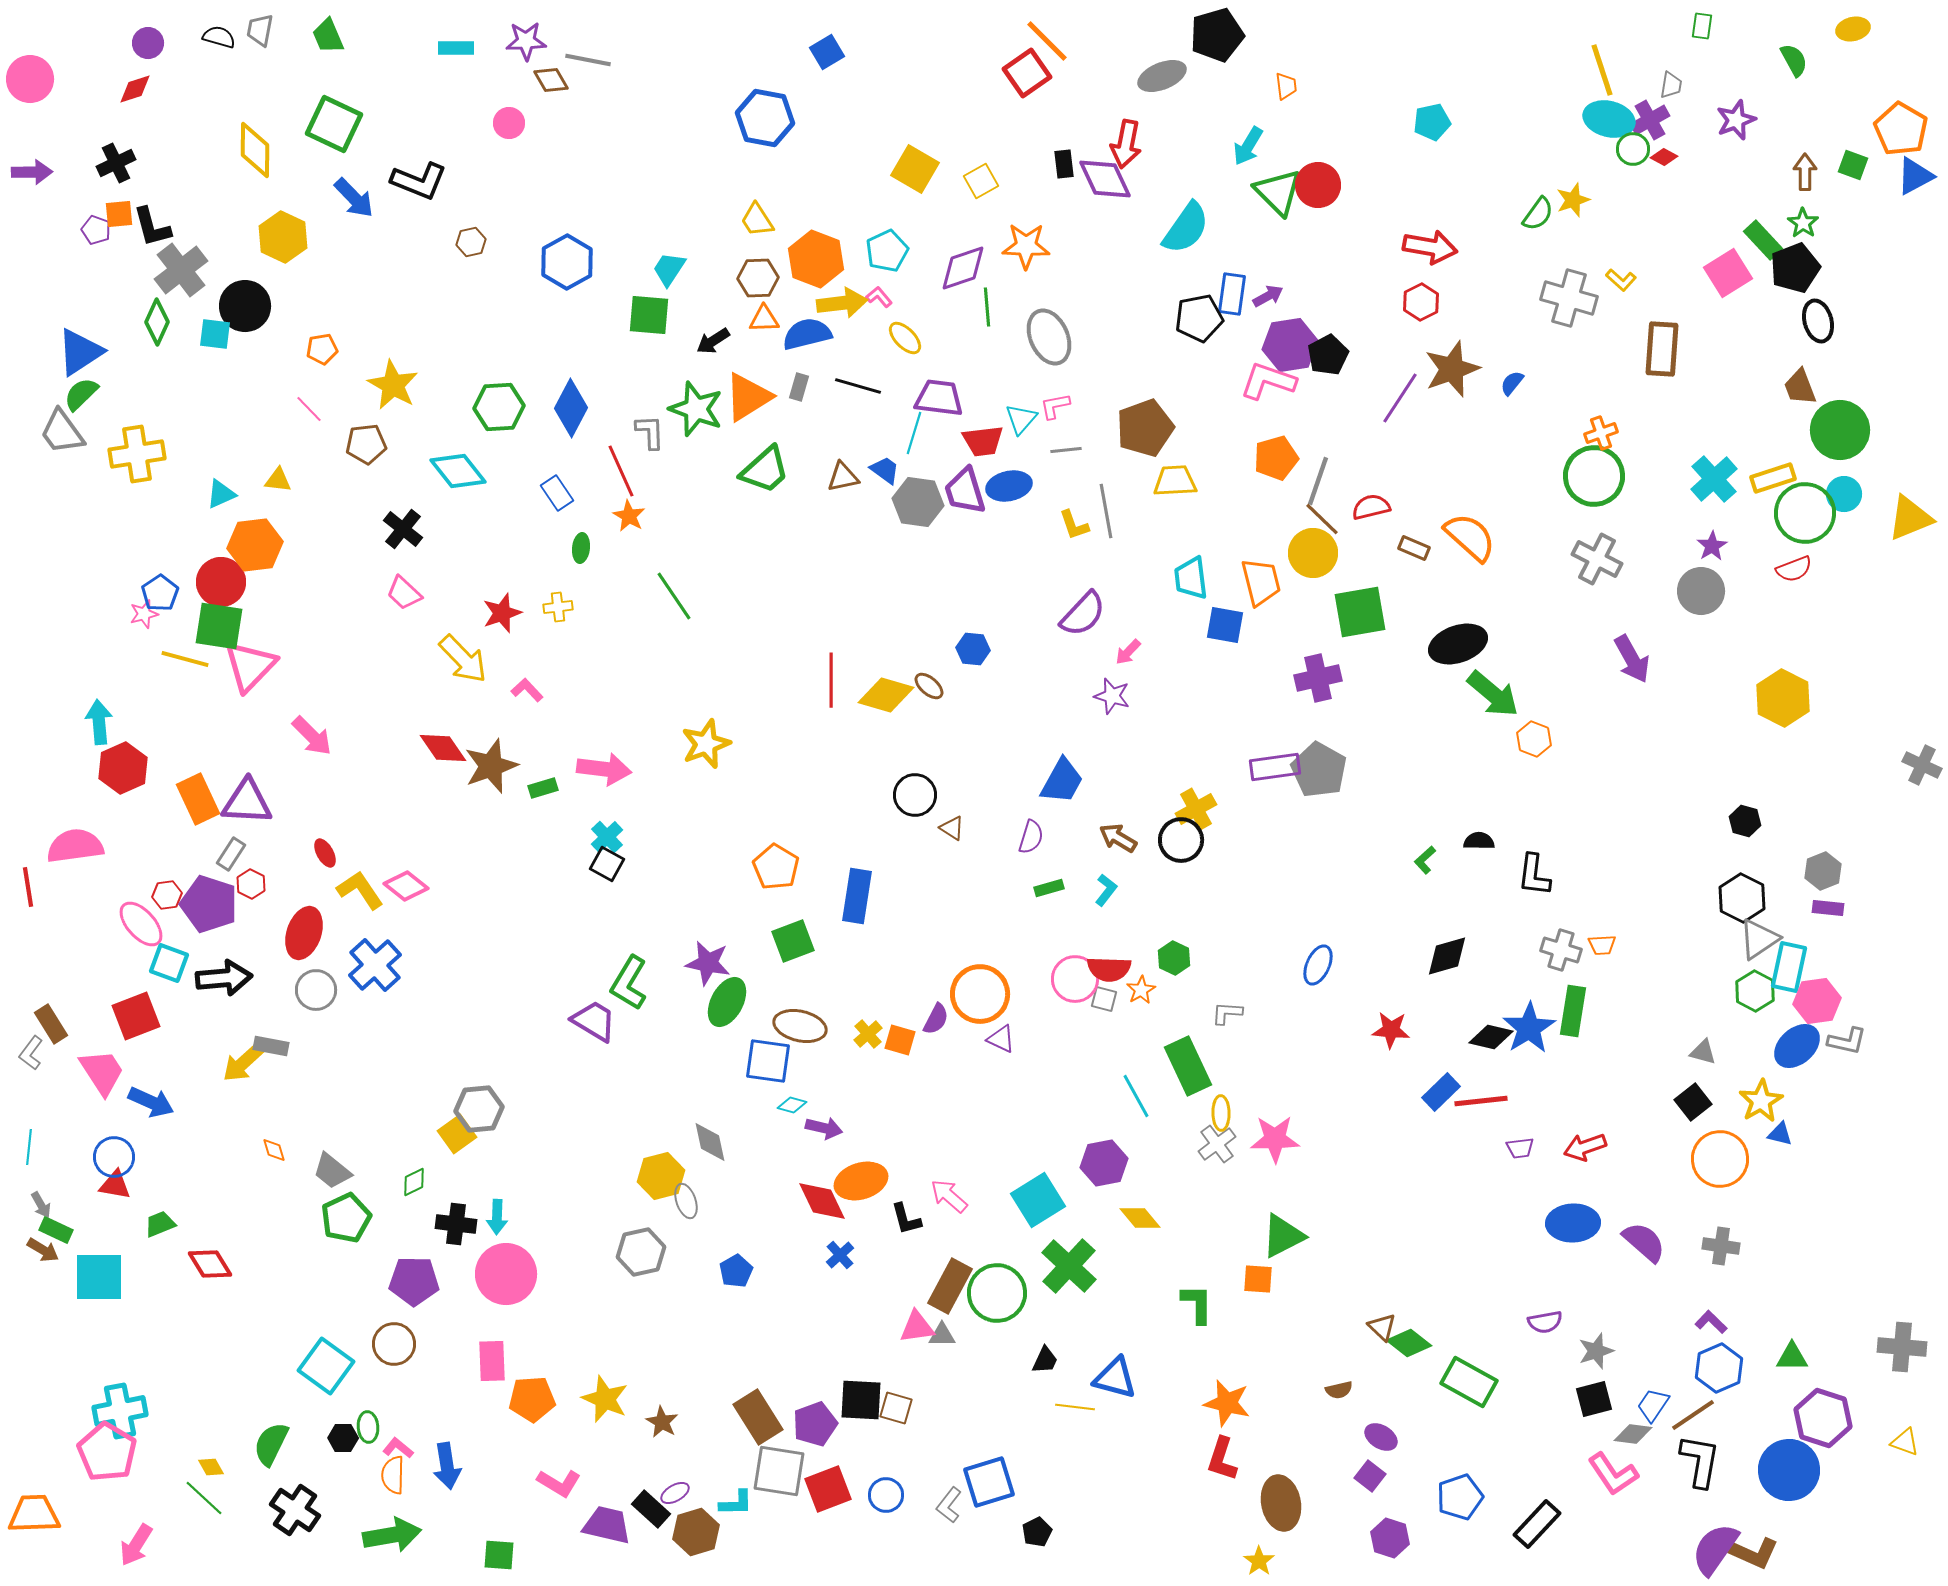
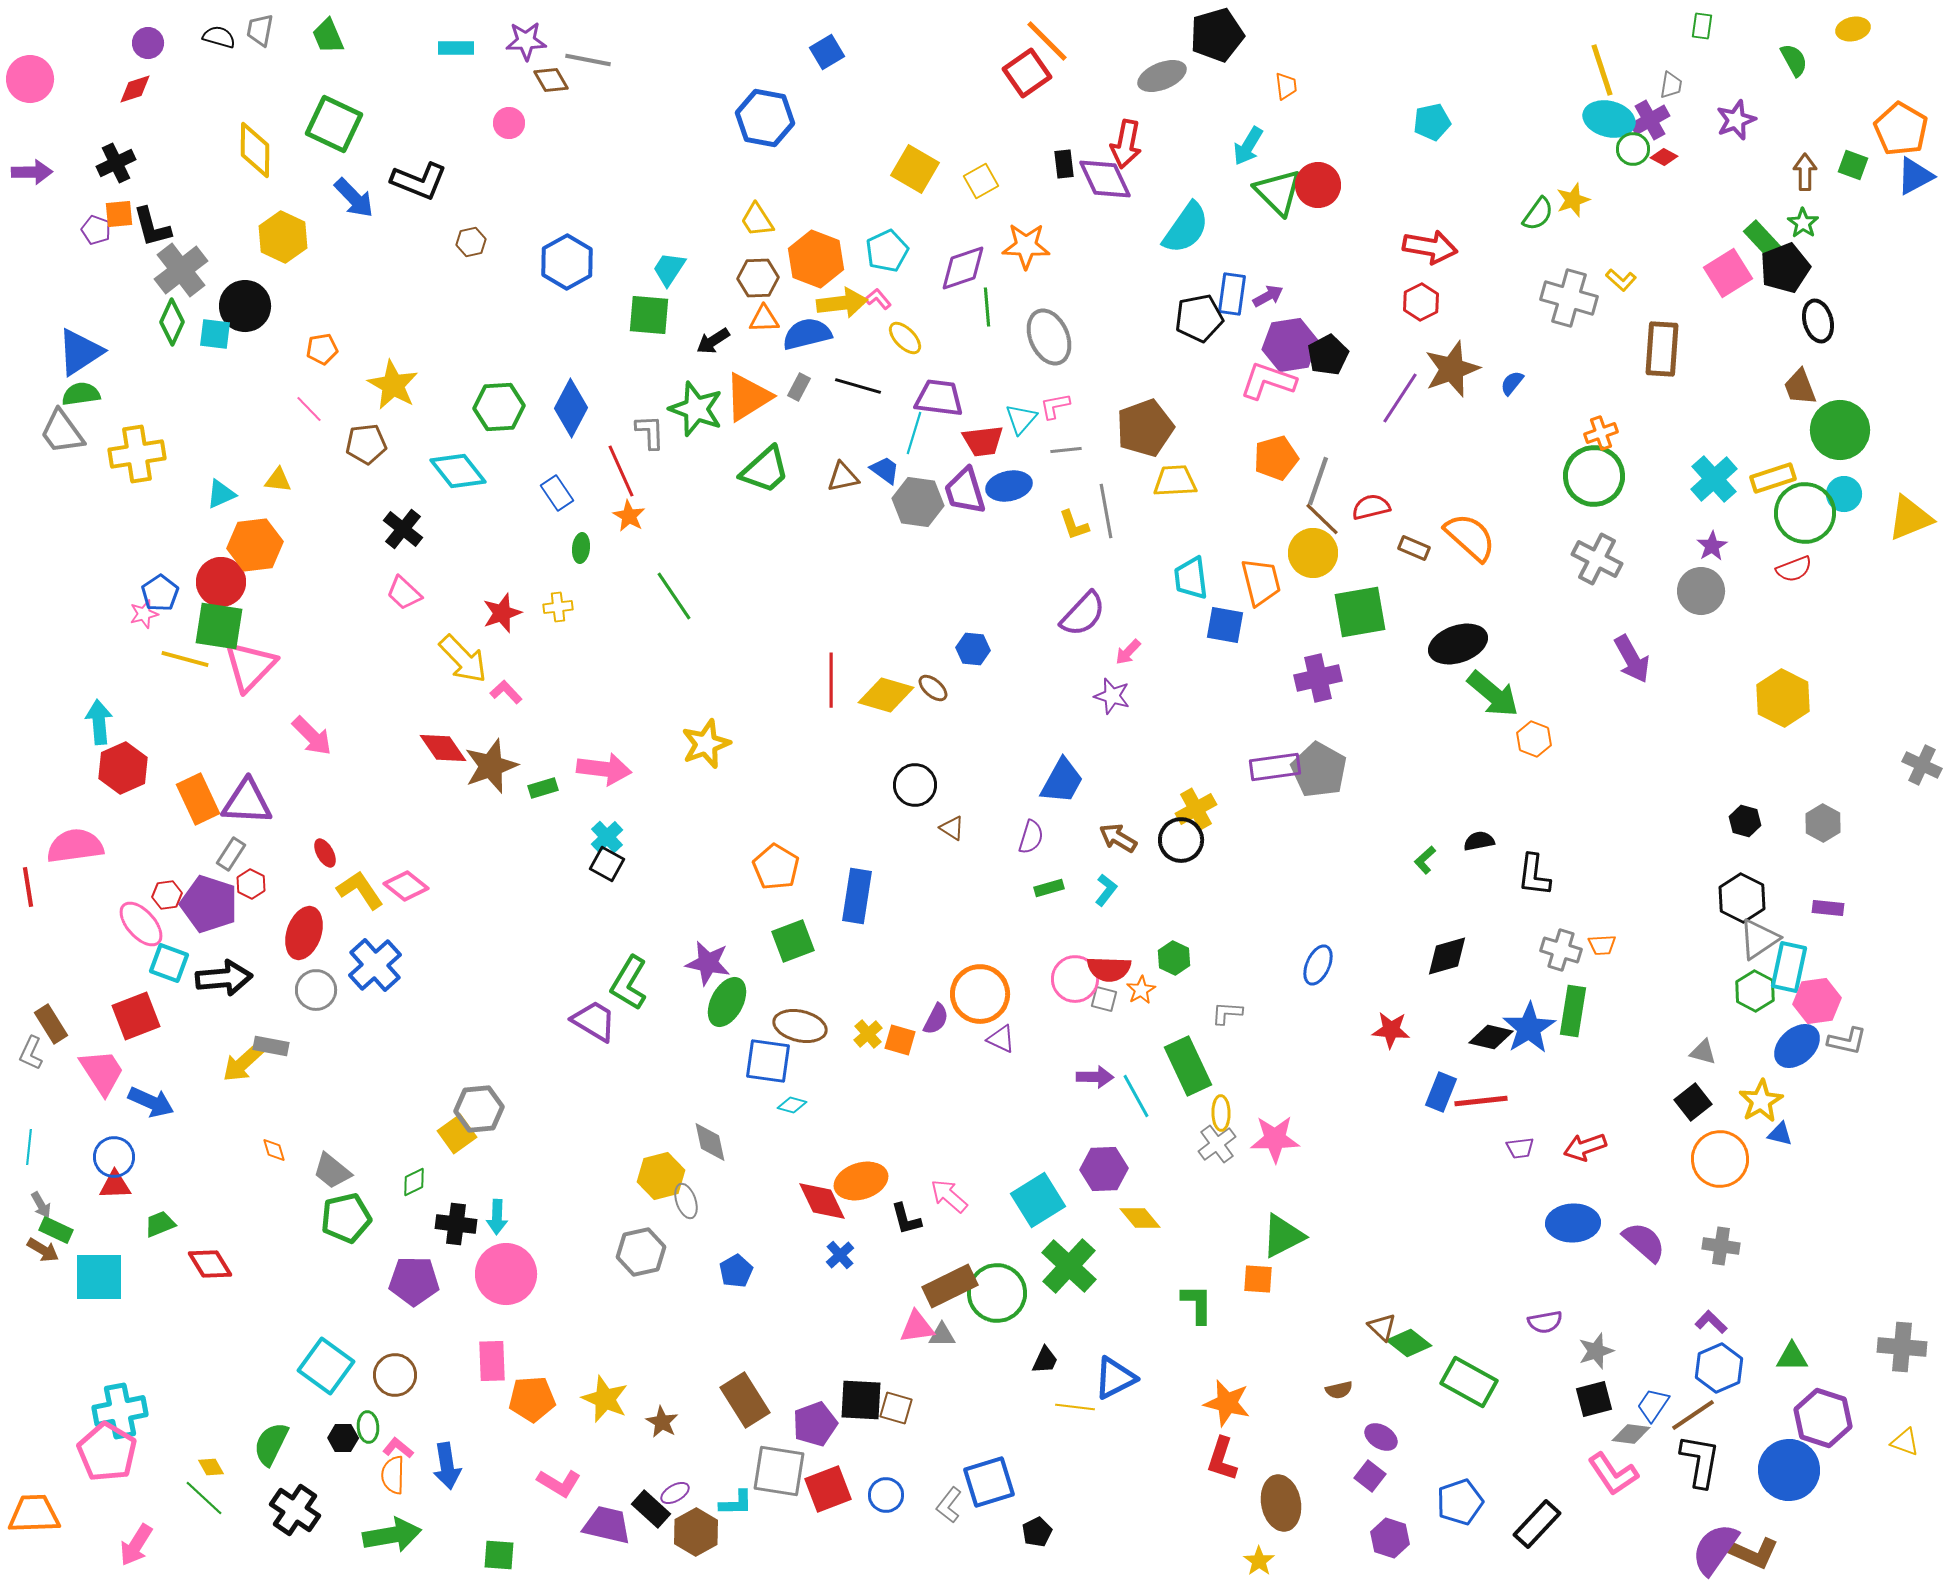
black pentagon at (1795, 268): moved 10 px left
pink L-shape at (879, 297): moved 1 px left, 2 px down
green diamond at (157, 322): moved 15 px right
gray rectangle at (799, 387): rotated 12 degrees clockwise
green semicircle at (81, 394): rotated 36 degrees clockwise
brown ellipse at (929, 686): moved 4 px right, 2 px down
pink L-shape at (527, 690): moved 21 px left, 2 px down
black circle at (915, 795): moved 10 px up
black semicircle at (1479, 841): rotated 12 degrees counterclockwise
gray hexagon at (1823, 871): moved 48 px up; rotated 9 degrees counterclockwise
gray L-shape at (31, 1053): rotated 12 degrees counterclockwise
blue rectangle at (1441, 1092): rotated 24 degrees counterclockwise
purple arrow at (824, 1128): moved 271 px right, 51 px up; rotated 12 degrees counterclockwise
purple hexagon at (1104, 1163): moved 6 px down; rotated 9 degrees clockwise
red triangle at (115, 1185): rotated 12 degrees counterclockwise
green pentagon at (346, 1218): rotated 12 degrees clockwise
brown rectangle at (950, 1286): rotated 36 degrees clockwise
brown circle at (394, 1344): moved 1 px right, 31 px down
blue triangle at (1115, 1378): rotated 42 degrees counterclockwise
brown rectangle at (758, 1417): moved 13 px left, 17 px up
gray diamond at (1633, 1434): moved 2 px left
blue pentagon at (1460, 1497): moved 5 px down
brown hexagon at (696, 1532): rotated 12 degrees counterclockwise
